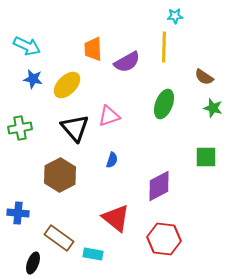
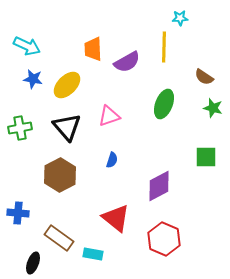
cyan star: moved 5 px right, 2 px down
black triangle: moved 8 px left, 1 px up
red hexagon: rotated 16 degrees clockwise
